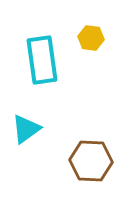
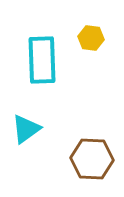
cyan rectangle: rotated 6 degrees clockwise
brown hexagon: moved 1 px right, 2 px up
